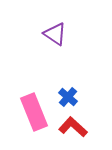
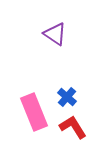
blue cross: moved 1 px left
red L-shape: rotated 16 degrees clockwise
